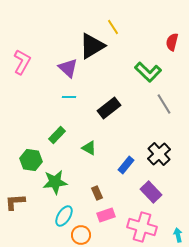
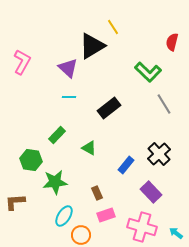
cyan arrow: moved 2 px left, 2 px up; rotated 40 degrees counterclockwise
